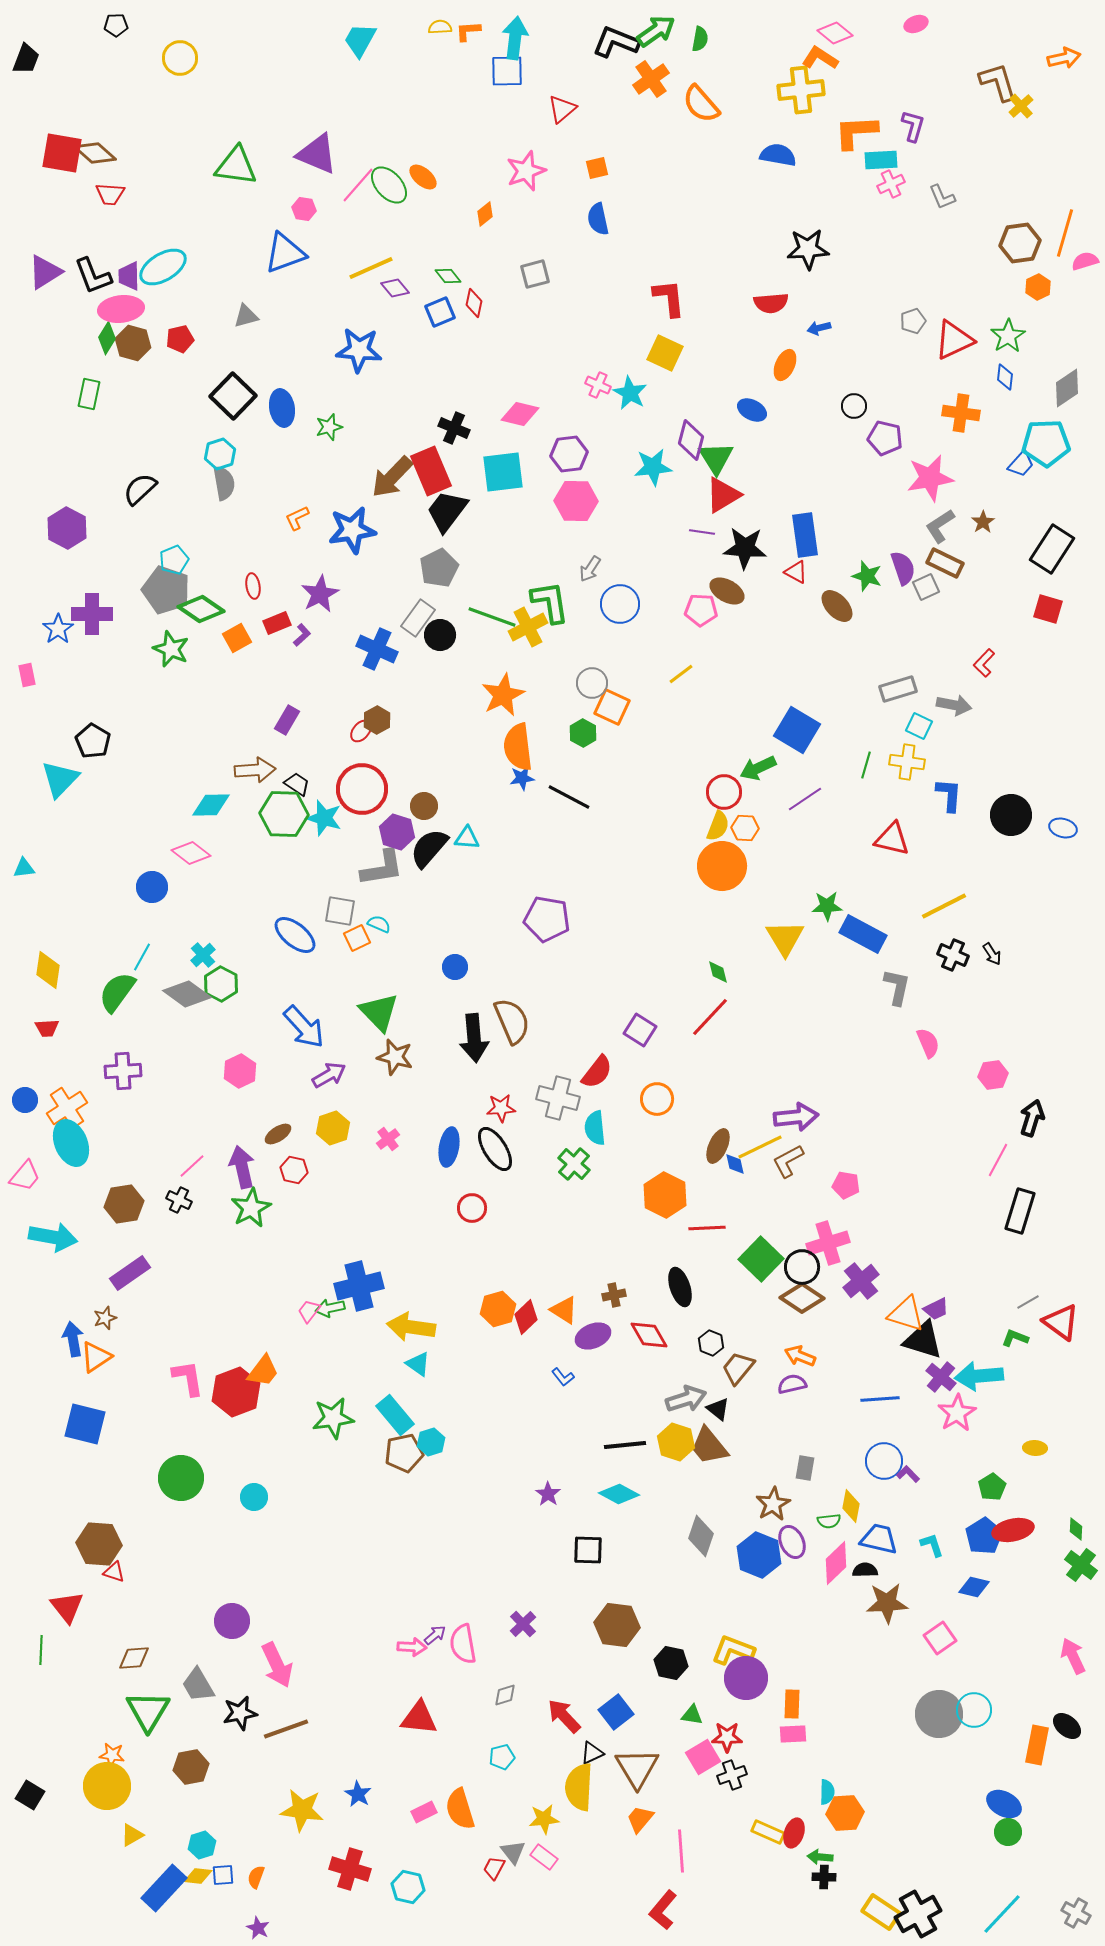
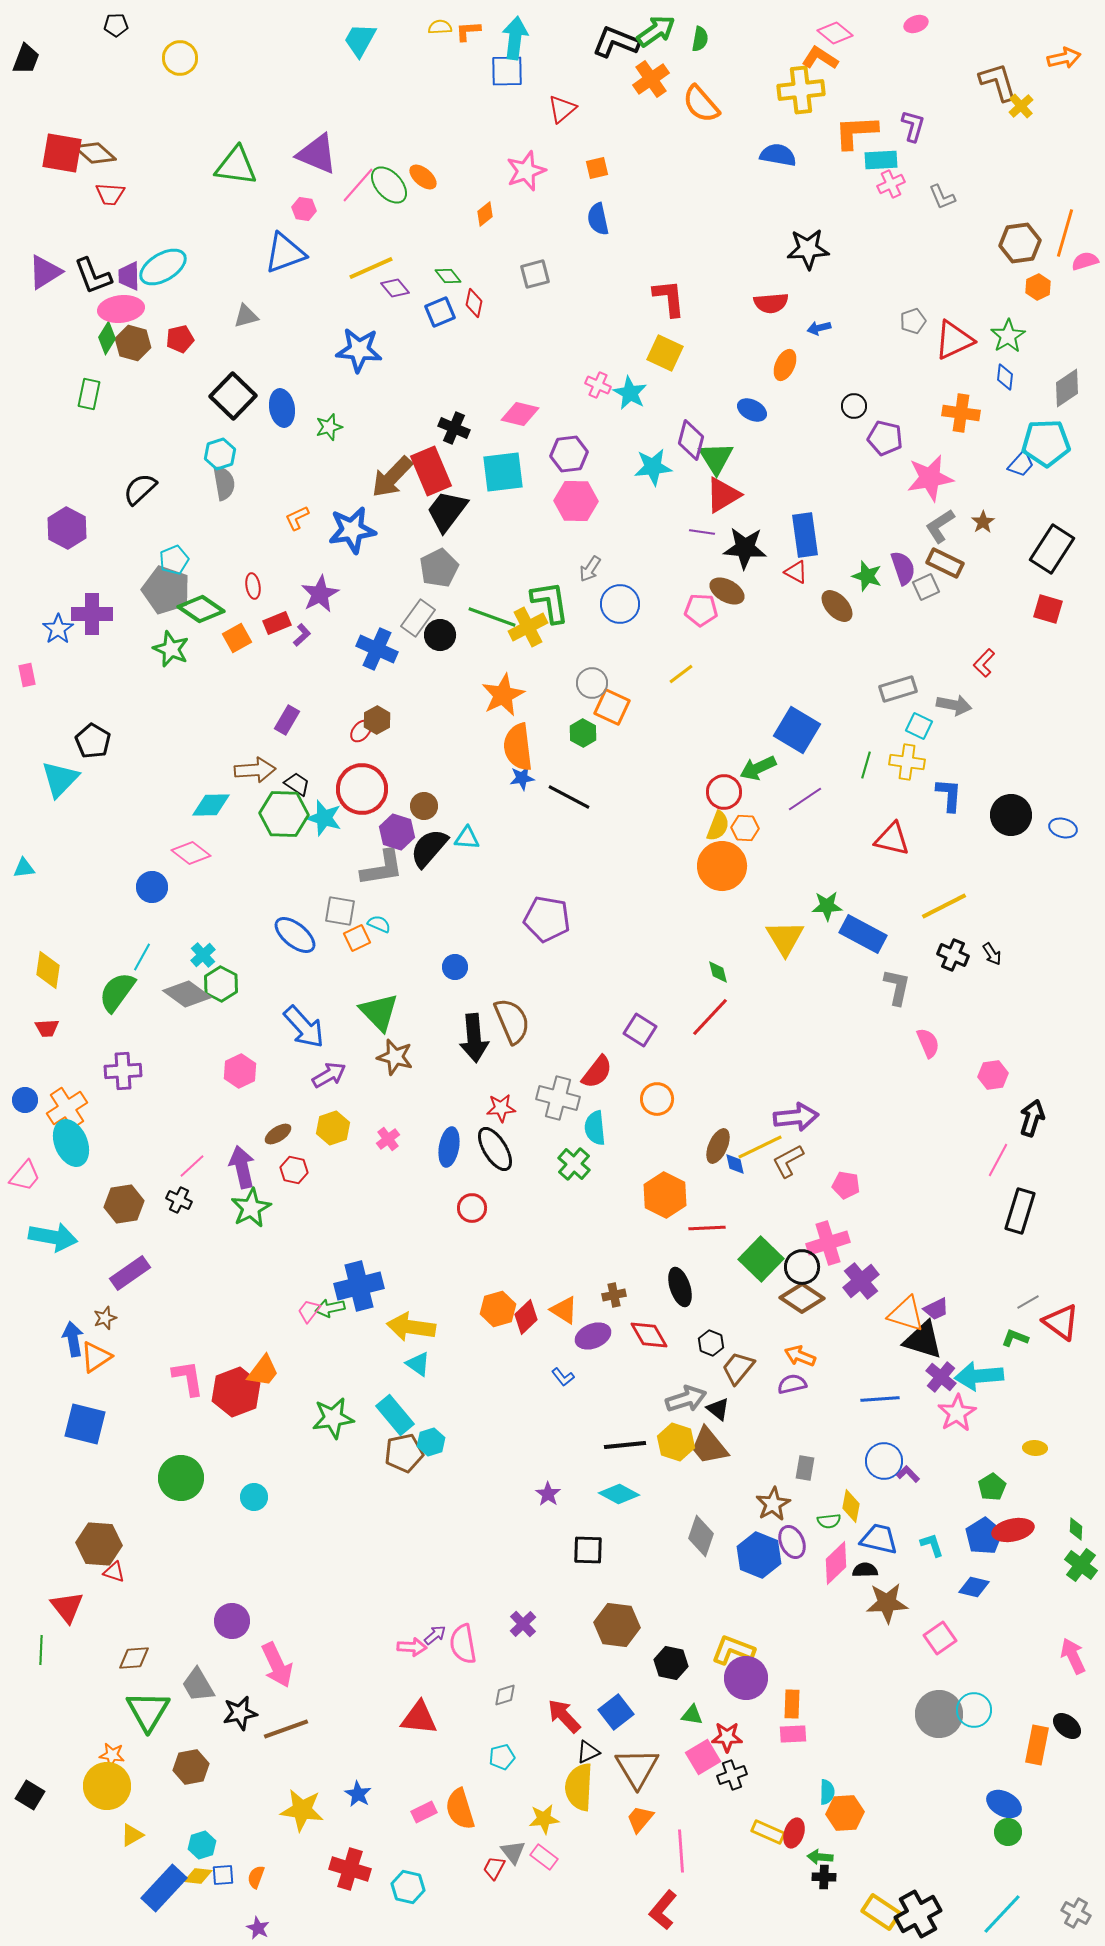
black triangle at (592, 1753): moved 4 px left, 1 px up
